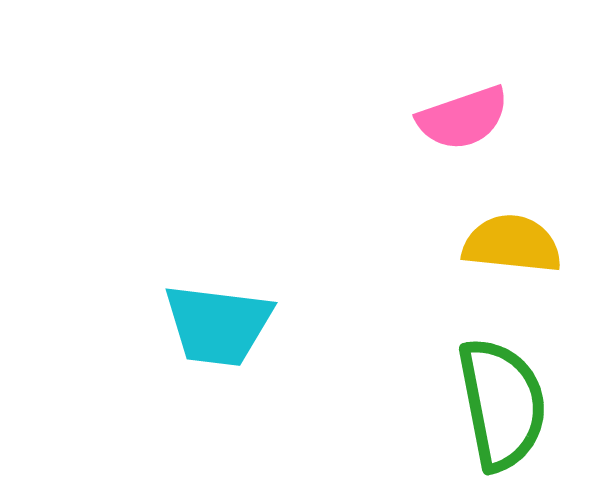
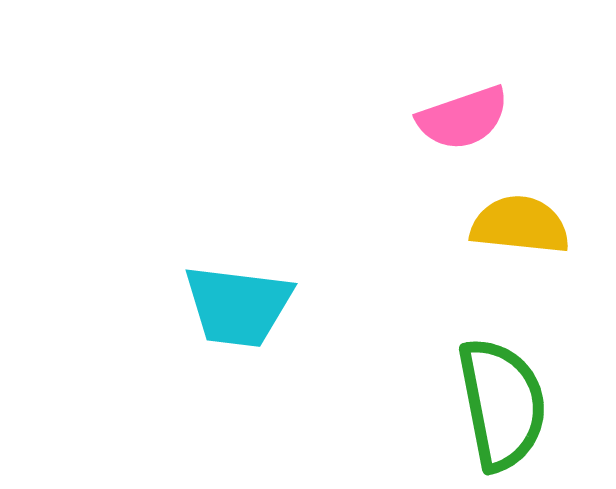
yellow semicircle: moved 8 px right, 19 px up
cyan trapezoid: moved 20 px right, 19 px up
